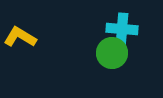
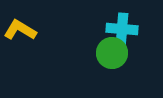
yellow L-shape: moved 7 px up
